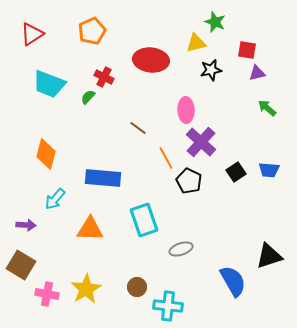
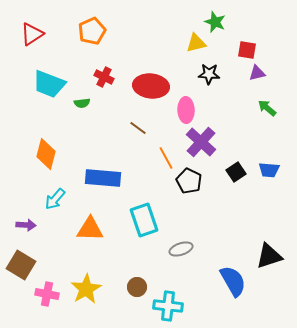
red ellipse: moved 26 px down
black star: moved 2 px left, 4 px down; rotated 15 degrees clockwise
green semicircle: moved 6 px left, 6 px down; rotated 140 degrees counterclockwise
